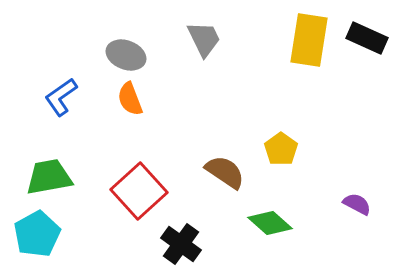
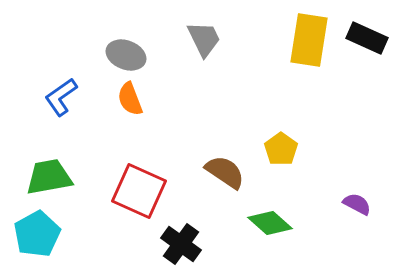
red square: rotated 24 degrees counterclockwise
